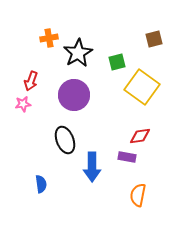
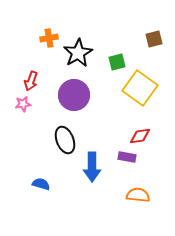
yellow square: moved 2 px left, 1 px down
blue semicircle: rotated 66 degrees counterclockwise
orange semicircle: rotated 85 degrees clockwise
